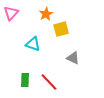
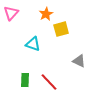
gray triangle: moved 6 px right, 3 px down
